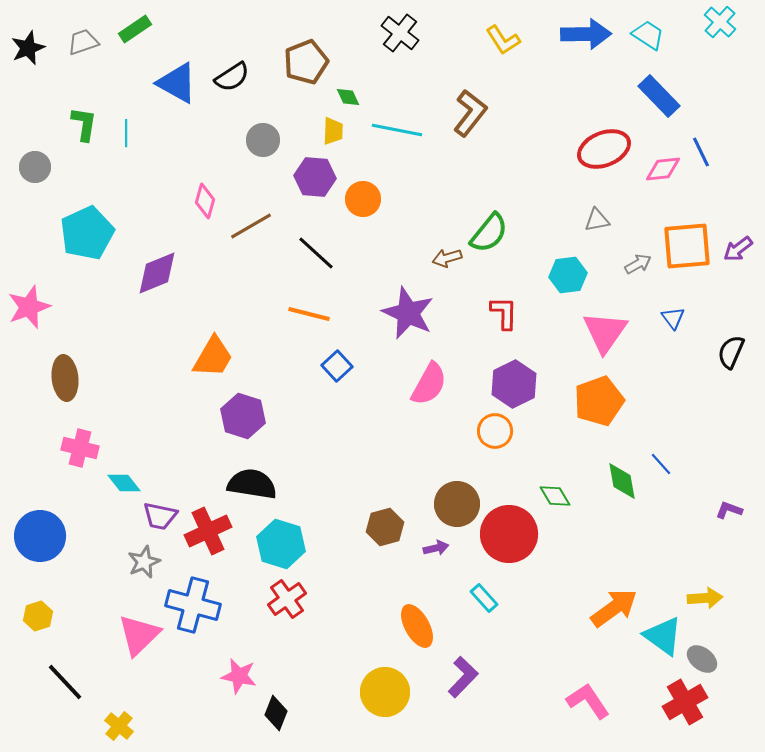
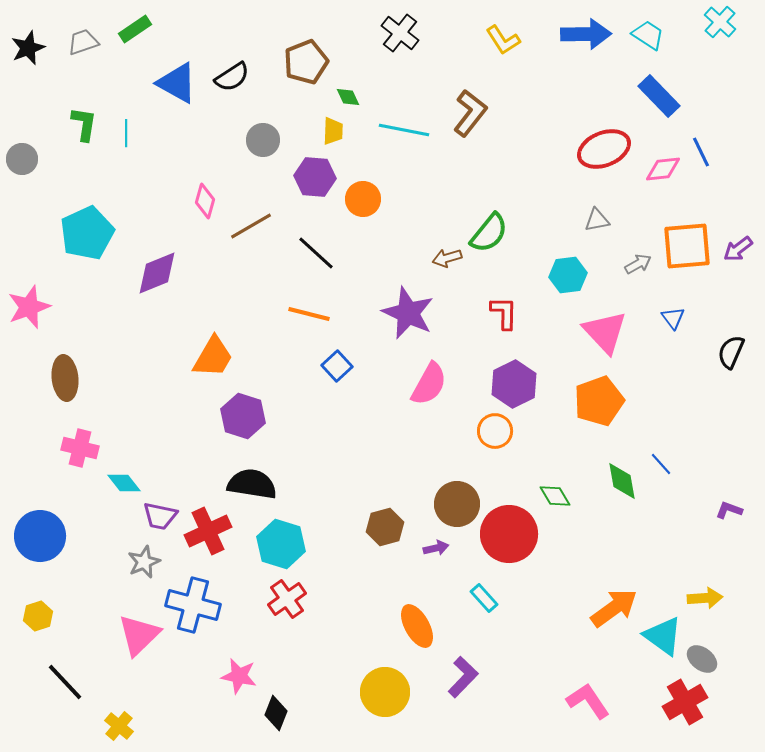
cyan line at (397, 130): moved 7 px right
gray circle at (35, 167): moved 13 px left, 8 px up
pink triangle at (605, 332): rotated 18 degrees counterclockwise
